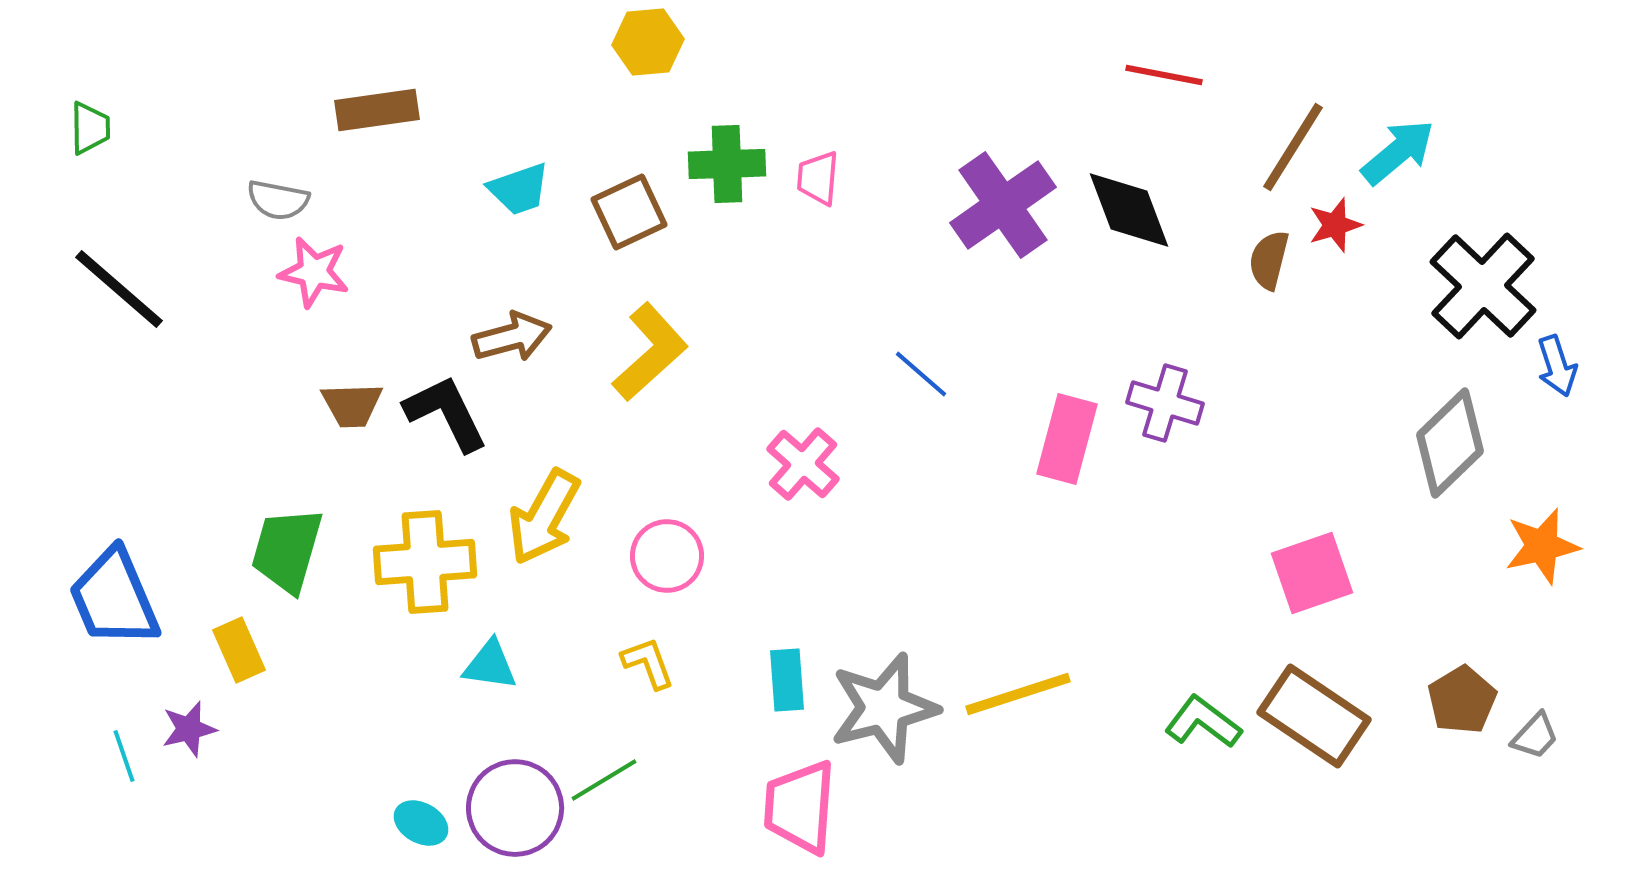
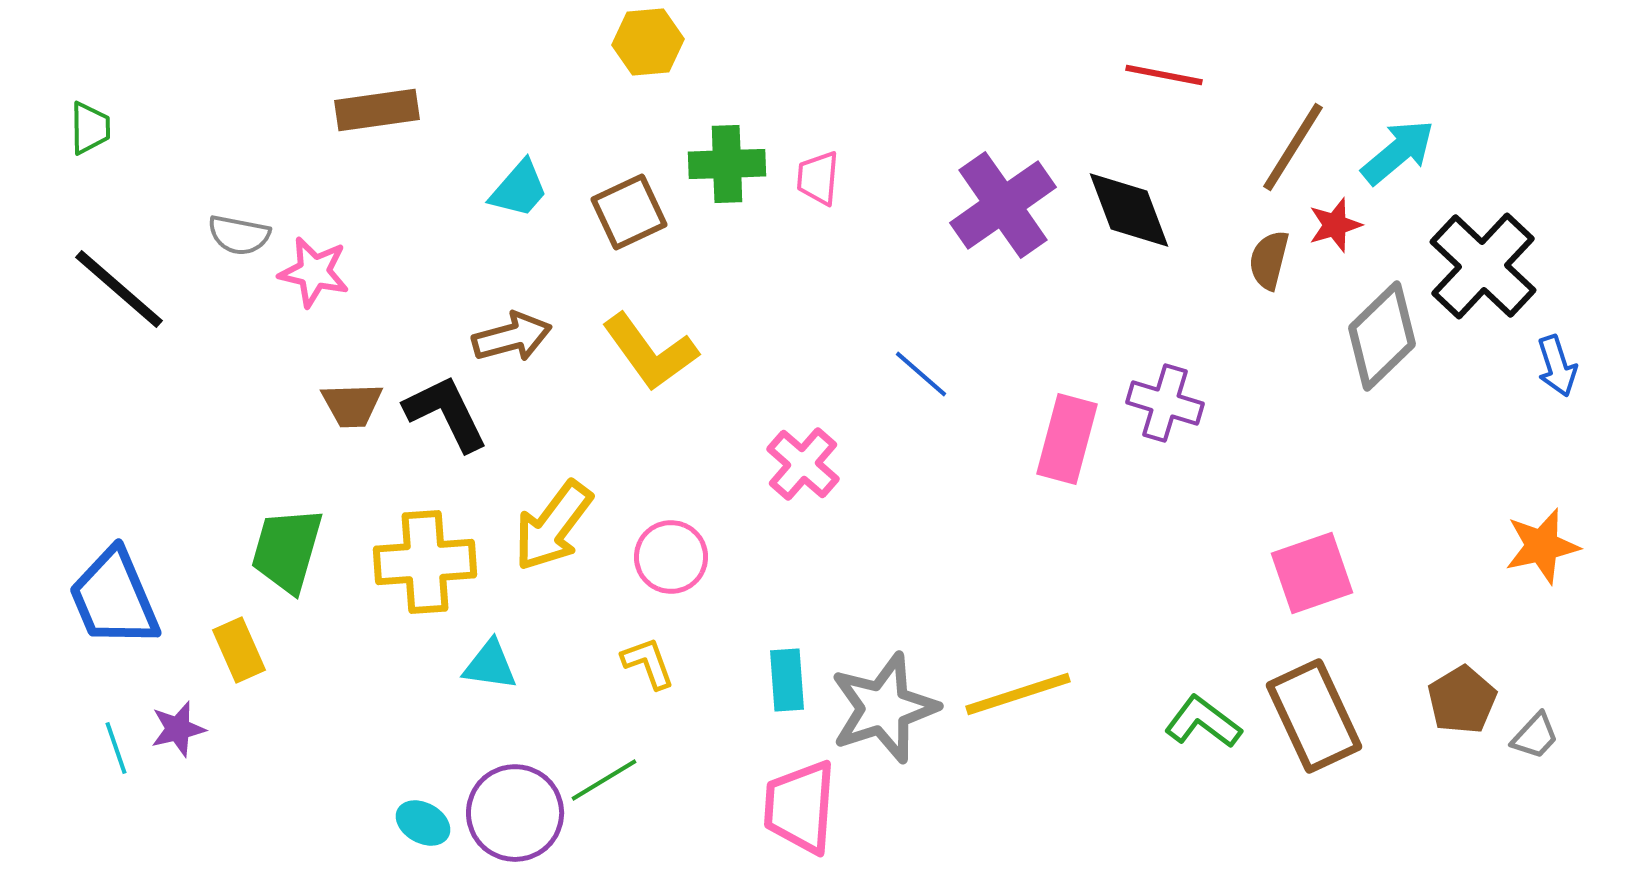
cyan trapezoid at (519, 189): rotated 30 degrees counterclockwise
gray semicircle at (278, 200): moved 39 px left, 35 px down
black cross at (1483, 286): moved 20 px up
yellow L-shape at (650, 352): rotated 96 degrees clockwise
gray diamond at (1450, 443): moved 68 px left, 107 px up
yellow arrow at (544, 517): moved 9 px right, 9 px down; rotated 8 degrees clockwise
pink circle at (667, 556): moved 4 px right, 1 px down
gray star at (884, 708): rotated 4 degrees counterclockwise
brown rectangle at (1314, 716): rotated 31 degrees clockwise
purple star at (189, 729): moved 11 px left
cyan line at (124, 756): moved 8 px left, 8 px up
purple circle at (515, 808): moved 5 px down
cyan ellipse at (421, 823): moved 2 px right
